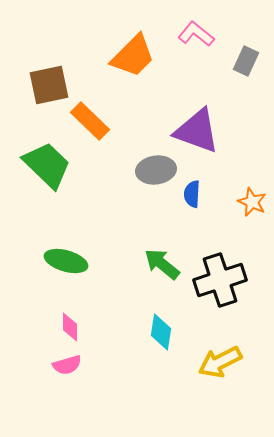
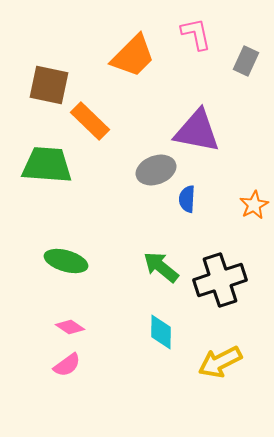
pink L-shape: rotated 39 degrees clockwise
brown square: rotated 24 degrees clockwise
purple triangle: rotated 9 degrees counterclockwise
green trapezoid: rotated 40 degrees counterclockwise
gray ellipse: rotated 12 degrees counterclockwise
blue semicircle: moved 5 px left, 5 px down
orange star: moved 2 px right, 3 px down; rotated 20 degrees clockwise
green arrow: moved 1 px left, 3 px down
pink diamond: rotated 56 degrees counterclockwise
cyan diamond: rotated 9 degrees counterclockwise
pink semicircle: rotated 20 degrees counterclockwise
